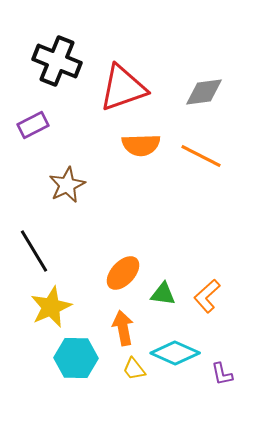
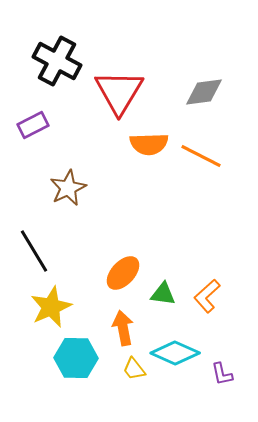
black cross: rotated 6 degrees clockwise
red triangle: moved 4 px left, 4 px down; rotated 40 degrees counterclockwise
orange semicircle: moved 8 px right, 1 px up
brown star: moved 1 px right, 3 px down
